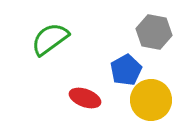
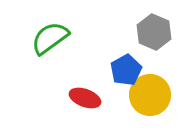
gray hexagon: rotated 12 degrees clockwise
green semicircle: moved 1 px up
yellow circle: moved 1 px left, 5 px up
